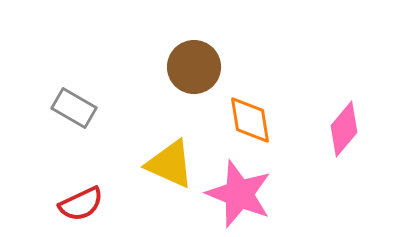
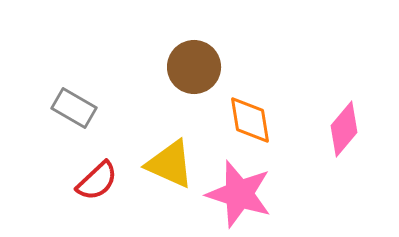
pink star: rotated 4 degrees counterclockwise
red semicircle: moved 16 px right, 23 px up; rotated 18 degrees counterclockwise
